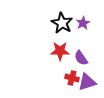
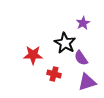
black star: moved 3 px right, 20 px down
red star: moved 27 px left, 4 px down
red cross: moved 18 px left, 4 px up
